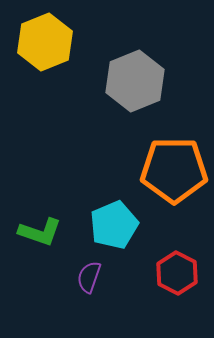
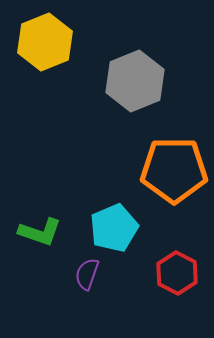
cyan pentagon: moved 3 px down
purple semicircle: moved 2 px left, 3 px up
